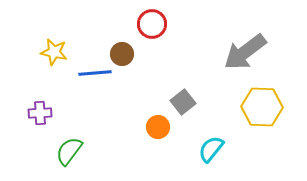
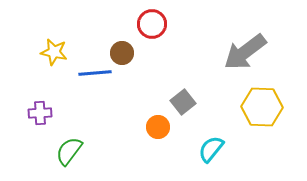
brown circle: moved 1 px up
